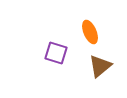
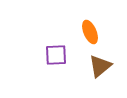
purple square: moved 2 px down; rotated 20 degrees counterclockwise
